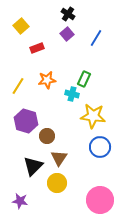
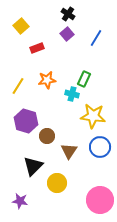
brown triangle: moved 10 px right, 7 px up
